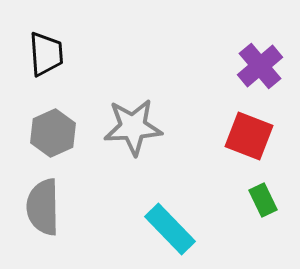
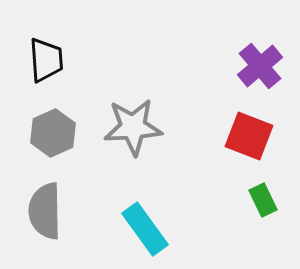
black trapezoid: moved 6 px down
gray semicircle: moved 2 px right, 4 px down
cyan rectangle: moved 25 px left; rotated 8 degrees clockwise
